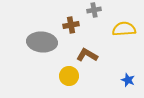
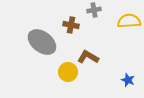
brown cross: rotated 21 degrees clockwise
yellow semicircle: moved 5 px right, 8 px up
gray ellipse: rotated 32 degrees clockwise
brown L-shape: moved 1 px right, 2 px down
yellow circle: moved 1 px left, 4 px up
